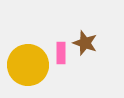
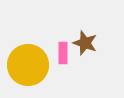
pink rectangle: moved 2 px right
